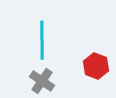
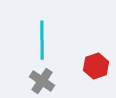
red hexagon: rotated 20 degrees clockwise
